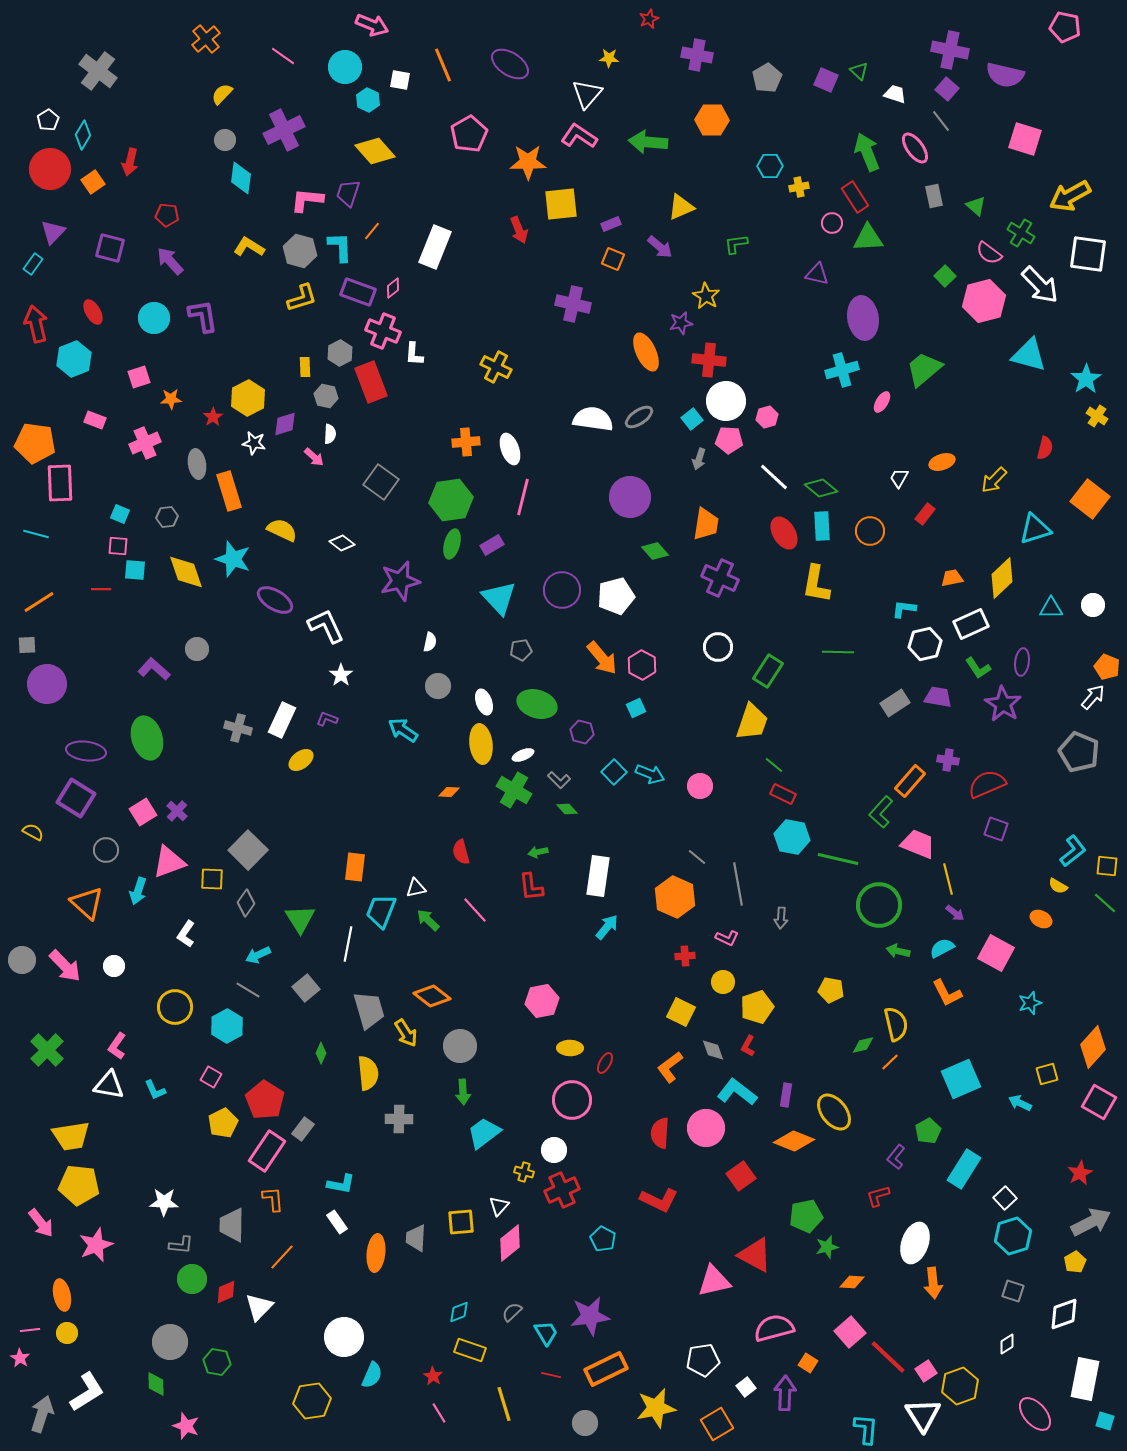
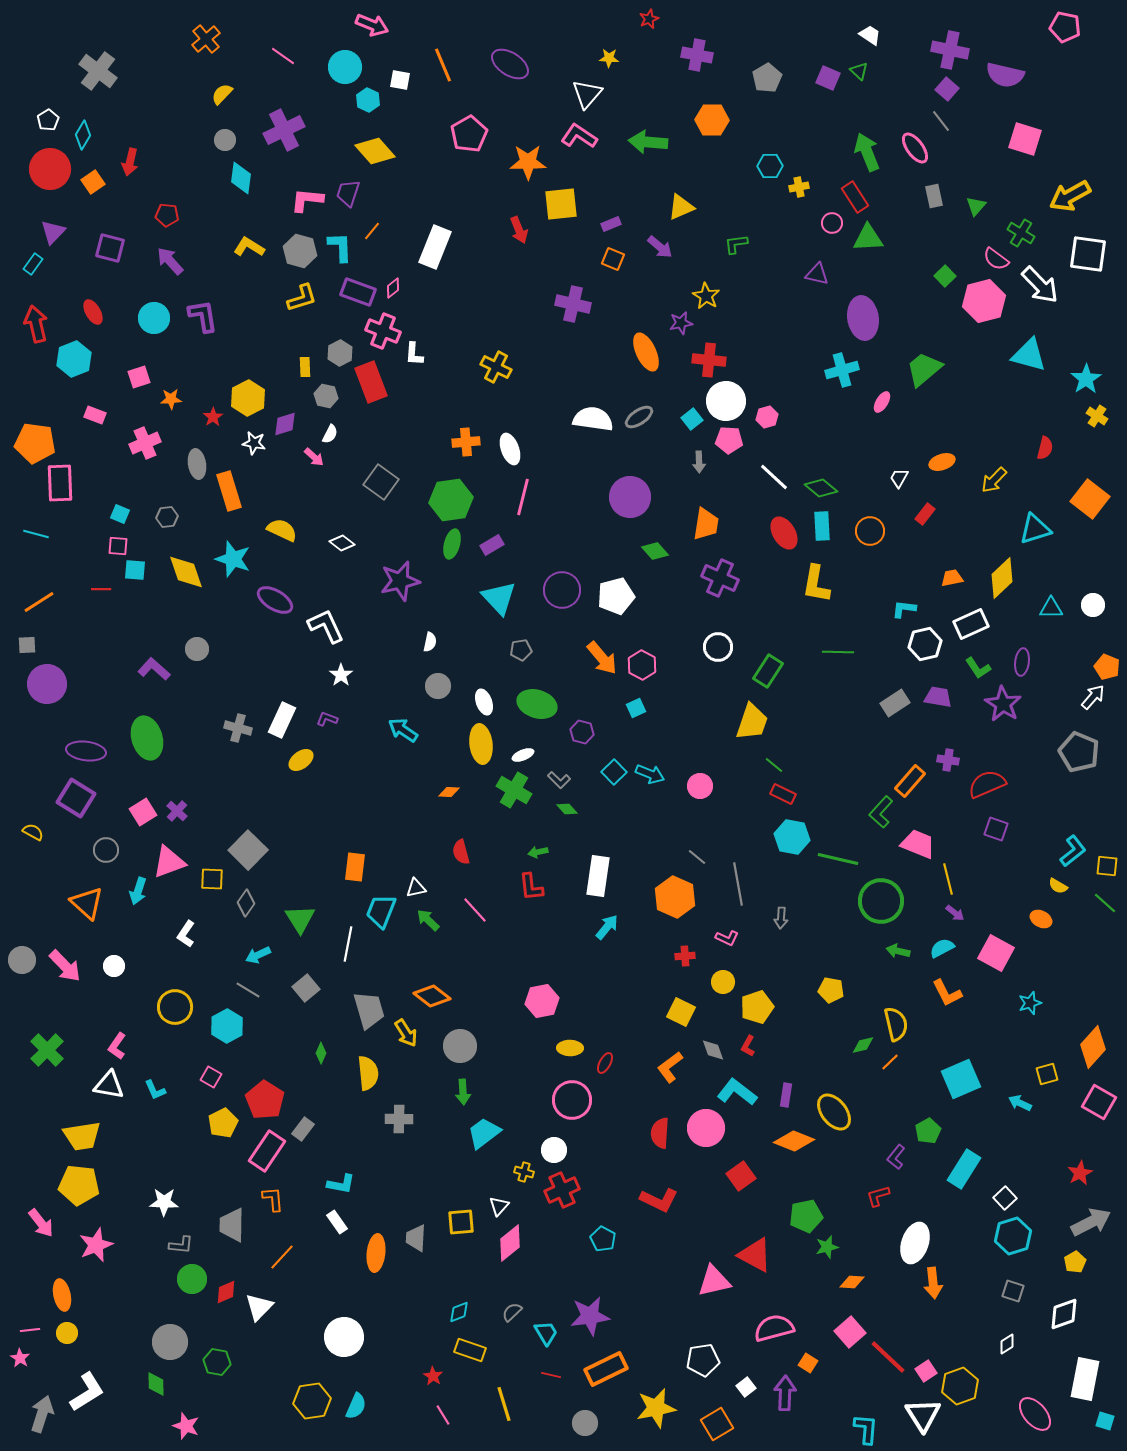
purple square at (826, 80): moved 2 px right, 2 px up
white trapezoid at (895, 94): moved 25 px left, 59 px up; rotated 15 degrees clockwise
green triangle at (976, 206): rotated 30 degrees clockwise
pink semicircle at (989, 253): moved 7 px right, 6 px down
pink rectangle at (95, 420): moved 5 px up
white semicircle at (330, 434): rotated 24 degrees clockwise
gray arrow at (699, 459): moved 3 px down; rotated 20 degrees counterclockwise
green circle at (879, 905): moved 2 px right, 4 px up
yellow trapezoid at (71, 1136): moved 11 px right
cyan semicircle at (372, 1375): moved 16 px left, 31 px down
pink line at (439, 1413): moved 4 px right, 2 px down
